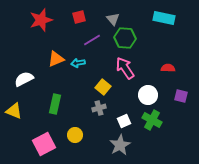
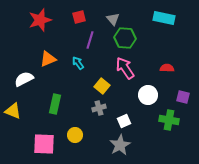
red star: moved 1 px left
purple line: moved 2 px left; rotated 42 degrees counterclockwise
orange triangle: moved 8 px left
cyan arrow: rotated 64 degrees clockwise
red semicircle: moved 1 px left
yellow square: moved 1 px left, 1 px up
purple square: moved 2 px right, 1 px down
yellow triangle: moved 1 px left
green cross: moved 17 px right; rotated 18 degrees counterclockwise
pink square: rotated 30 degrees clockwise
